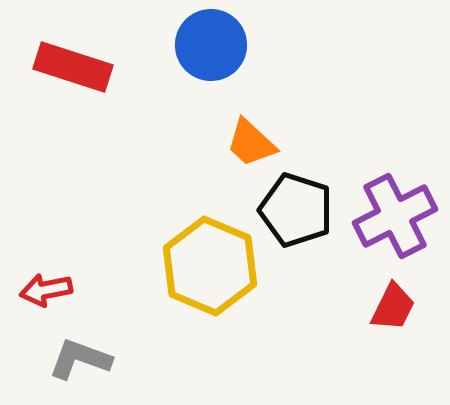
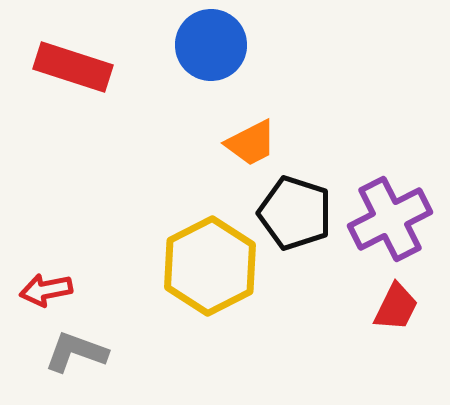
orange trapezoid: rotated 70 degrees counterclockwise
black pentagon: moved 1 px left, 3 px down
purple cross: moved 5 px left, 3 px down
yellow hexagon: rotated 10 degrees clockwise
red trapezoid: moved 3 px right
gray L-shape: moved 4 px left, 7 px up
